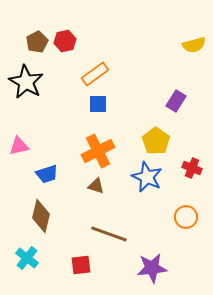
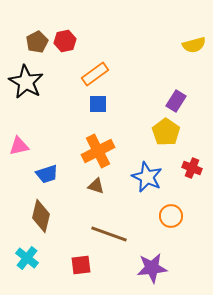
yellow pentagon: moved 10 px right, 9 px up
orange circle: moved 15 px left, 1 px up
